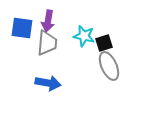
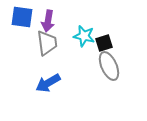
blue square: moved 11 px up
gray trapezoid: rotated 12 degrees counterclockwise
blue arrow: rotated 140 degrees clockwise
